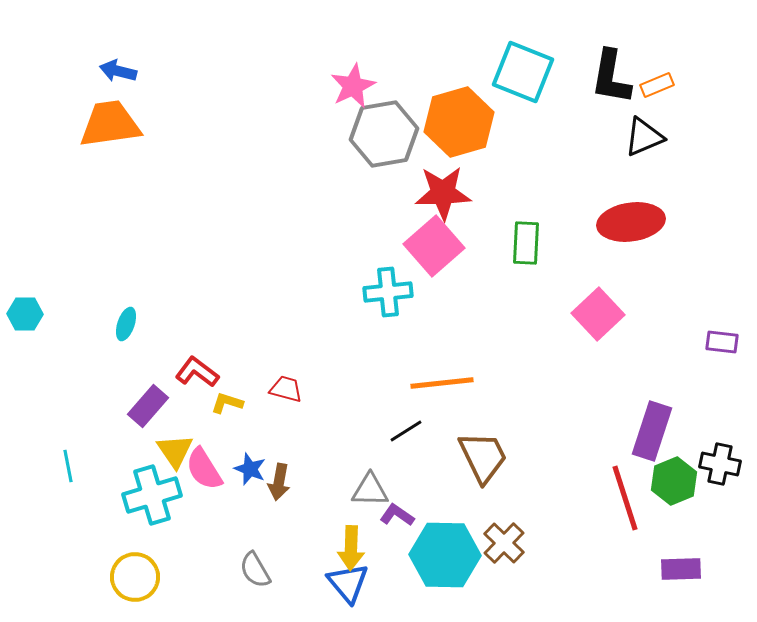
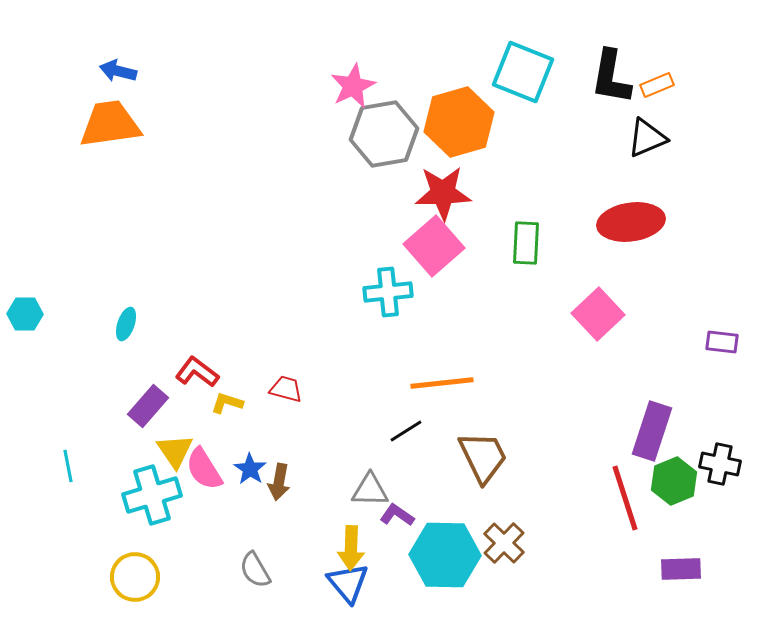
black triangle at (644, 137): moved 3 px right, 1 px down
blue star at (250, 469): rotated 12 degrees clockwise
